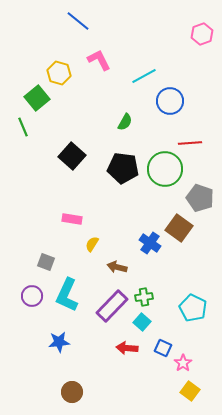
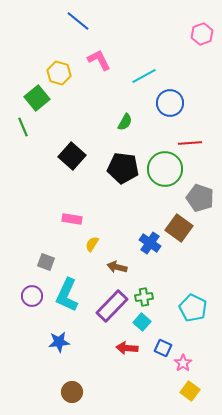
blue circle: moved 2 px down
